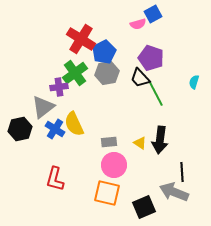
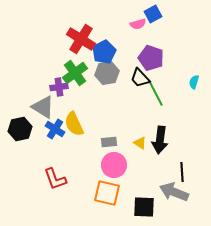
gray triangle: rotated 50 degrees counterclockwise
red L-shape: rotated 35 degrees counterclockwise
black square: rotated 25 degrees clockwise
